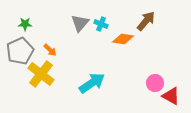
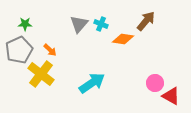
gray triangle: moved 1 px left, 1 px down
gray pentagon: moved 1 px left, 1 px up
